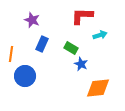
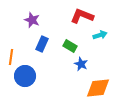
red L-shape: rotated 20 degrees clockwise
green rectangle: moved 1 px left, 2 px up
orange line: moved 3 px down
